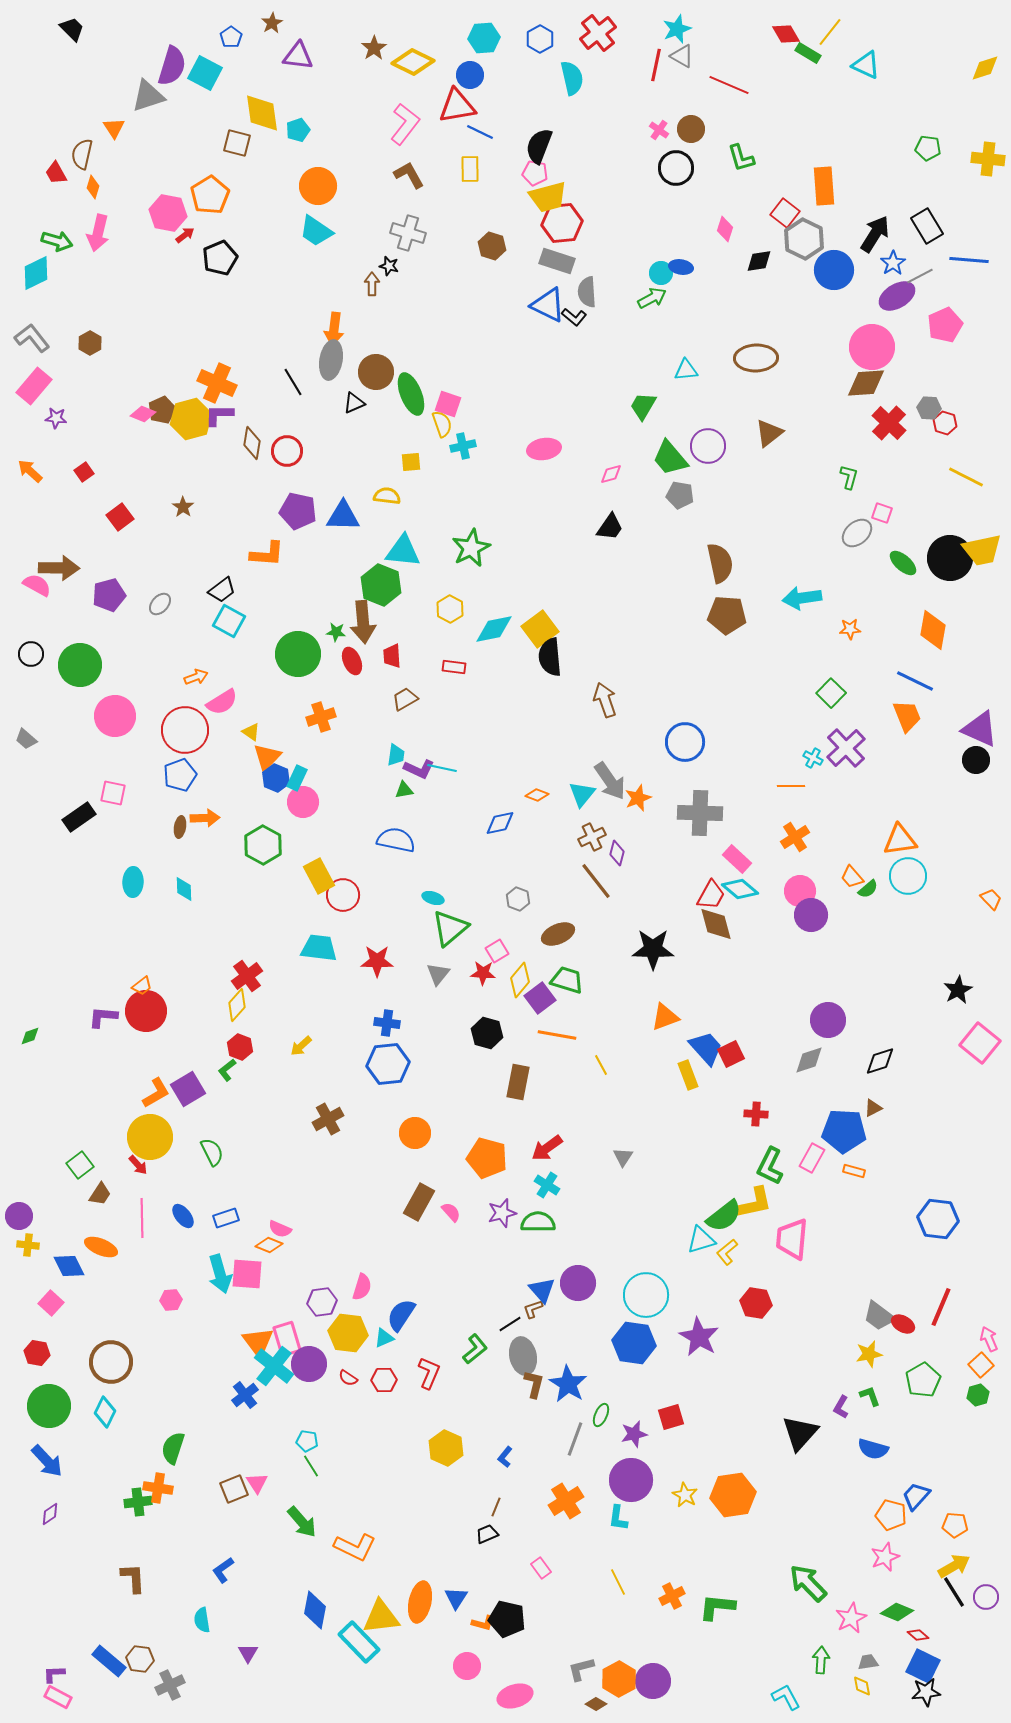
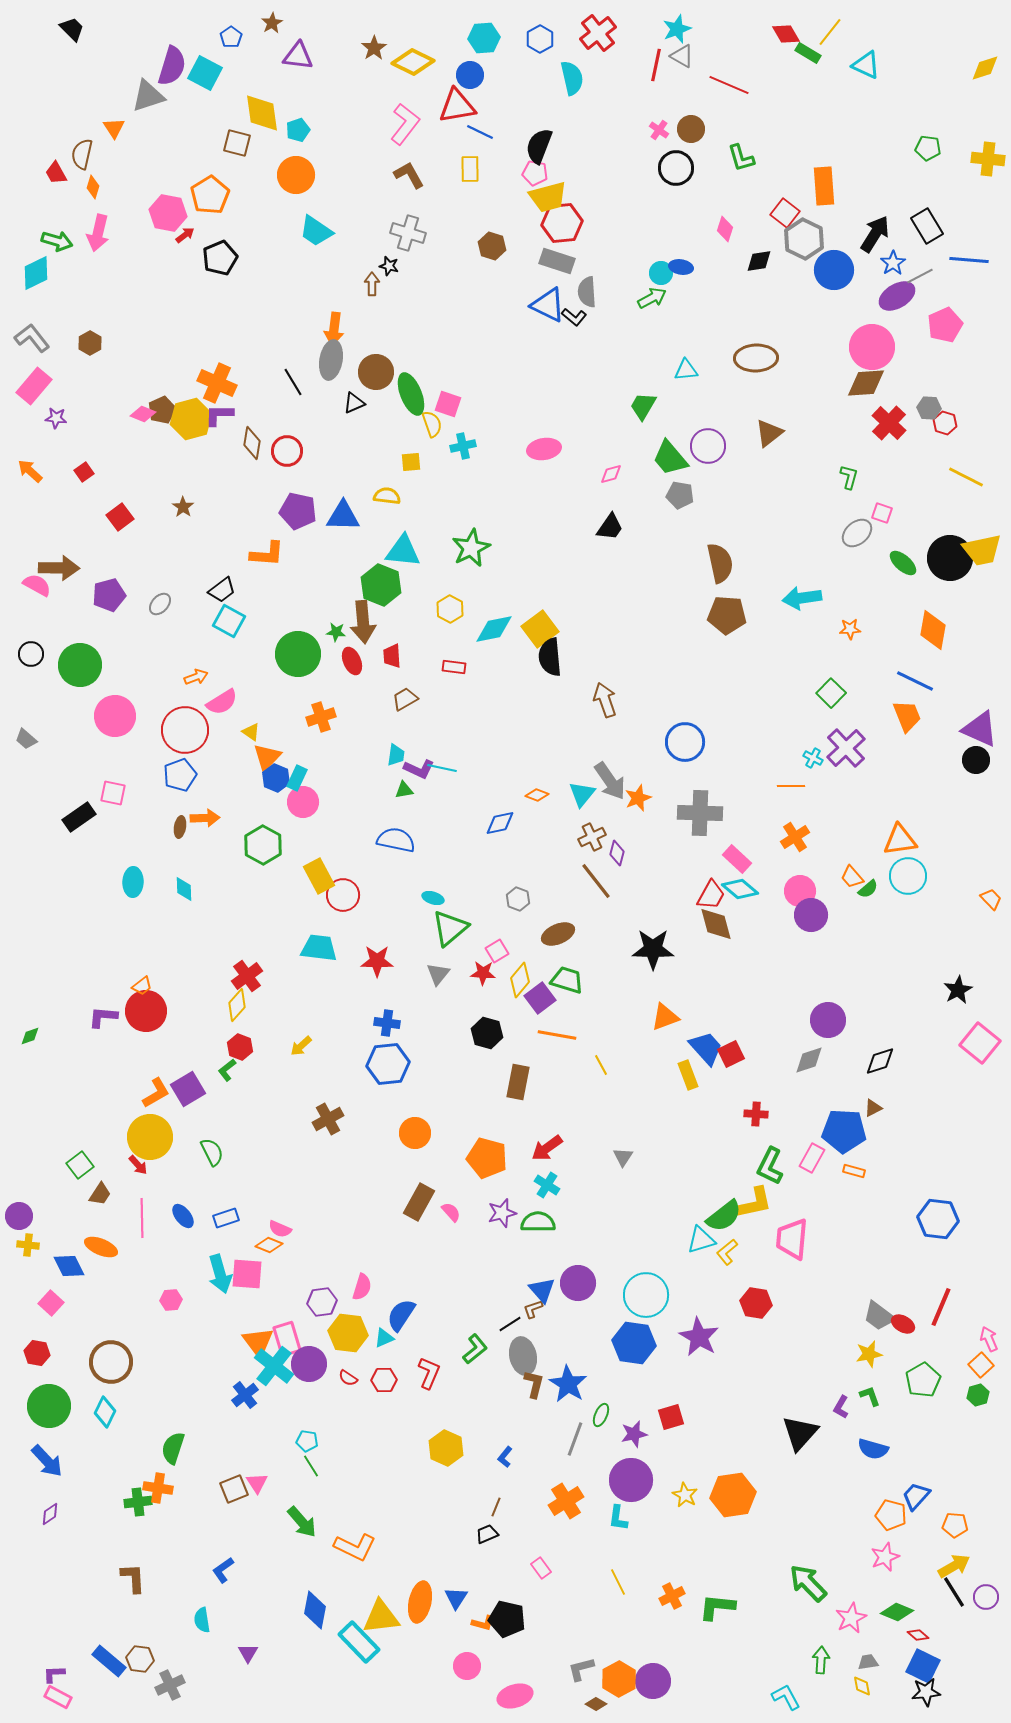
orange circle at (318, 186): moved 22 px left, 11 px up
yellow semicircle at (442, 424): moved 10 px left
